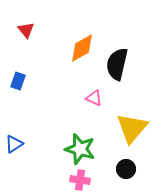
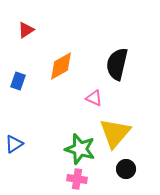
red triangle: rotated 36 degrees clockwise
orange diamond: moved 21 px left, 18 px down
yellow triangle: moved 17 px left, 5 px down
pink cross: moved 3 px left, 1 px up
